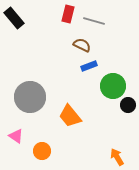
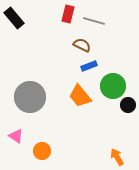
orange trapezoid: moved 10 px right, 20 px up
